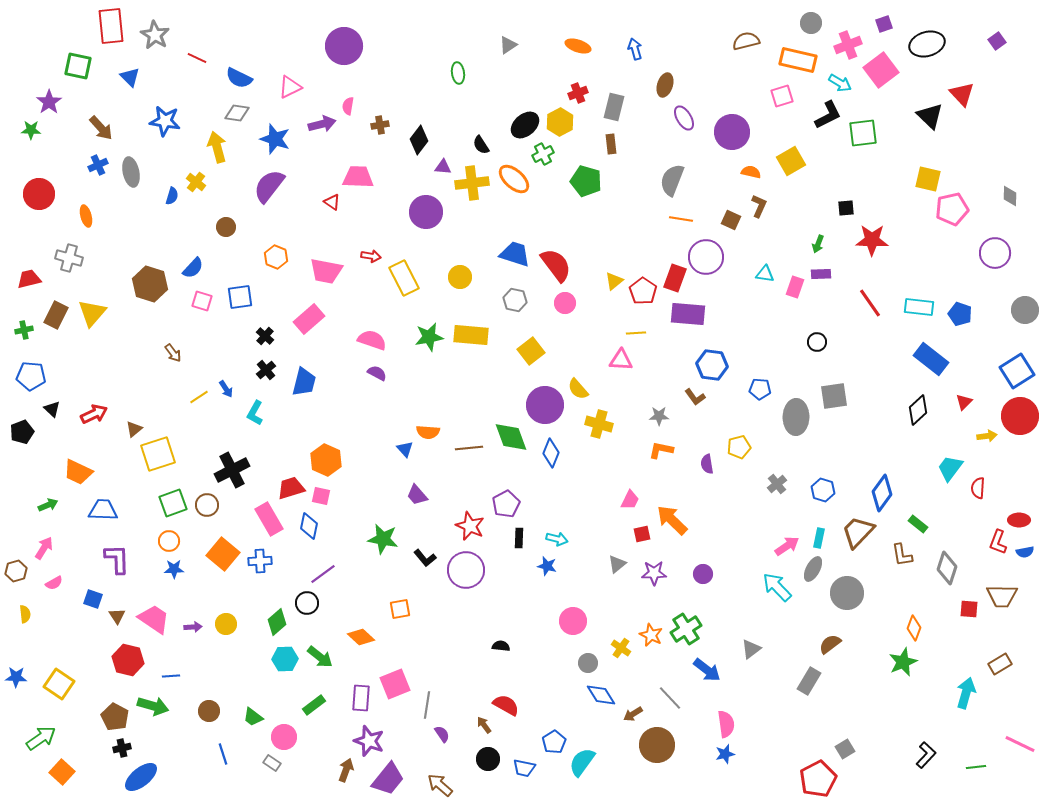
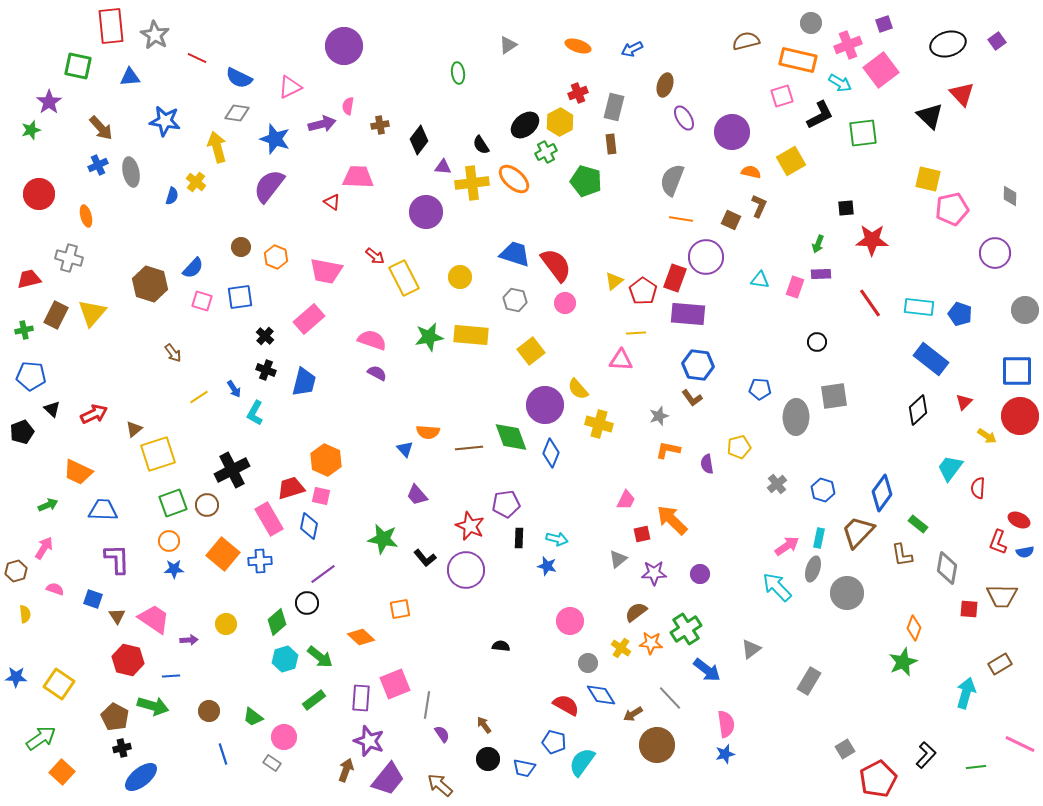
black ellipse at (927, 44): moved 21 px right
blue arrow at (635, 49): moved 3 px left; rotated 100 degrees counterclockwise
blue triangle at (130, 77): rotated 50 degrees counterclockwise
black L-shape at (828, 115): moved 8 px left
green star at (31, 130): rotated 18 degrees counterclockwise
green cross at (543, 154): moved 3 px right, 2 px up
brown circle at (226, 227): moved 15 px right, 20 px down
red arrow at (371, 256): moved 4 px right; rotated 30 degrees clockwise
cyan triangle at (765, 274): moved 5 px left, 6 px down
blue hexagon at (712, 365): moved 14 px left
black cross at (266, 370): rotated 30 degrees counterclockwise
blue square at (1017, 371): rotated 32 degrees clockwise
blue arrow at (226, 389): moved 8 px right
brown L-shape at (695, 397): moved 3 px left, 1 px down
gray star at (659, 416): rotated 18 degrees counterclockwise
yellow arrow at (987, 436): rotated 42 degrees clockwise
orange L-shape at (661, 450): moved 7 px right
pink trapezoid at (630, 500): moved 4 px left
purple pentagon at (506, 504): rotated 20 degrees clockwise
red ellipse at (1019, 520): rotated 25 degrees clockwise
gray triangle at (617, 564): moved 1 px right, 5 px up
gray diamond at (947, 568): rotated 8 degrees counterclockwise
gray ellipse at (813, 569): rotated 10 degrees counterclockwise
purple circle at (703, 574): moved 3 px left
pink semicircle at (54, 583): moved 1 px right, 6 px down; rotated 132 degrees counterclockwise
pink circle at (573, 621): moved 3 px left
purple arrow at (193, 627): moved 4 px left, 13 px down
orange star at (651, 635): moved 8 px down; rotated 20 degrees counterclockwise
brown semicircle at (830, 644): moved 194 px left, 32 px up
cyan hexagon at (285, 659): rotated 15 degrees counterclockwise
green rectangle at (314, 705): moved 5 px up
red semicircle at (506, 705): moved 60 px right
blue pentagon at (554, 742): rotated 25 degrees counterclockwise
red pentagon at (818, 779): moved 60 px right
